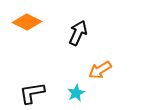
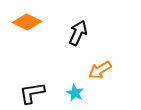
cyan star: moved 1 px left; rotated 18 degrees counterclockwise
